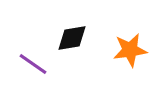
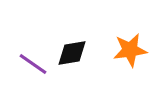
black diamond: moved 15 px down
